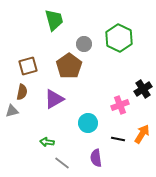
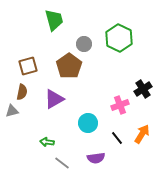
black line: moved 1 px left, 1 px up; rotated 40 degrees clockwise
purple semicircle: rotated 90 degrees counterclockwise
